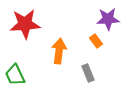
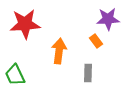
gray rectangle: rotated 24 degrees clockwise
